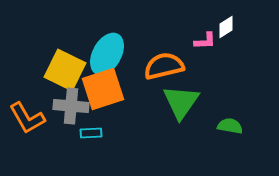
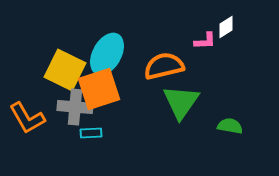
orange square: moved 4 px left
gray cross: moved 4 px right, 1 px down
